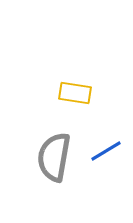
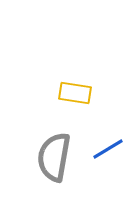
blue line: moved 2 px right, 2 px up
